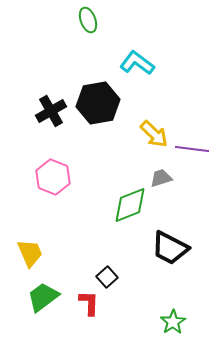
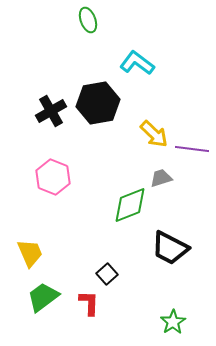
black square: moved 3 px up
